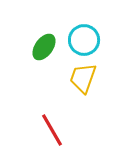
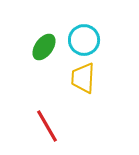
yellow trapezoid: rotated 16 degrees counterclockwise
red line: moved 5 px left, 4 px up
